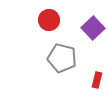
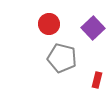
red circle: moved 4 px down
